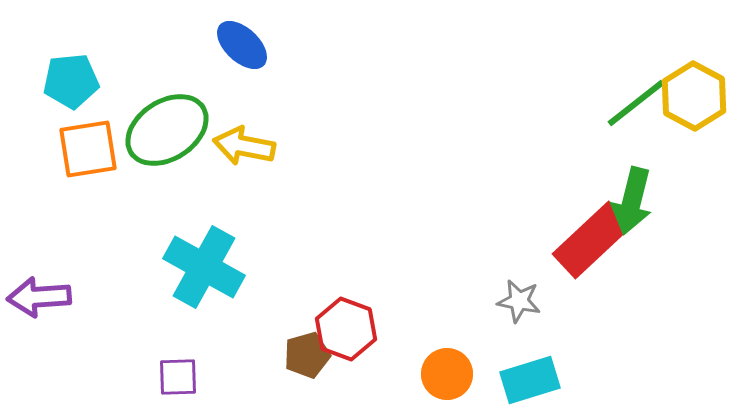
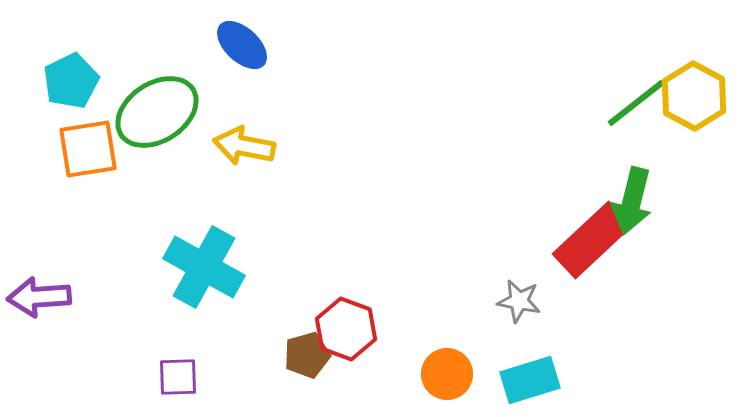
cyan pentagon: rotated 20 degrees counterclockwise
green ellipse: moved 10 px left, 18 px up
